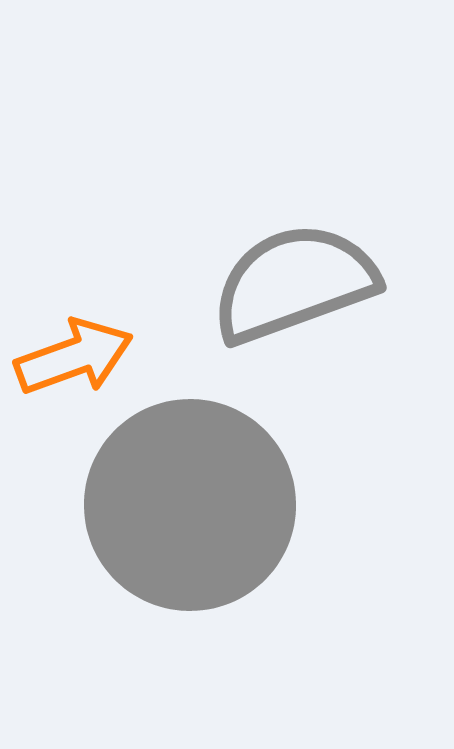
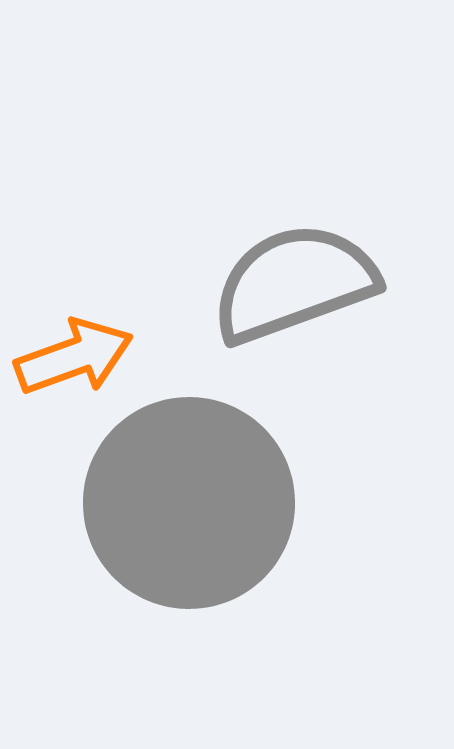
gray circle: moved 1 px left, 2 px up
